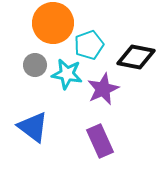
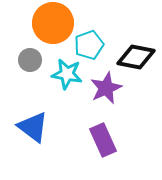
gray circle: moved 5 px left, 5 px up
purple star: moved 3 px right, 1 px up
purple rectangle: moved 3 px right, 1 px up
